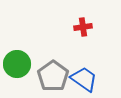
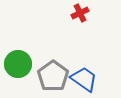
red cross: moved 3 px left, 14 px up; rotated 18 degrees counterclockwise
green circle: moved 1 px right
